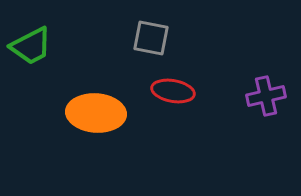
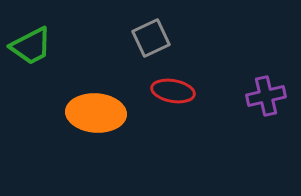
gray square: rotated 36 degrees counterclockwise
